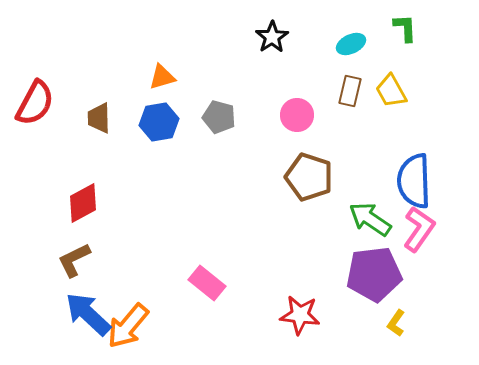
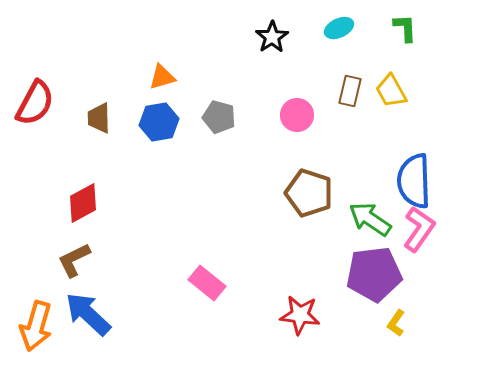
cyan ellipse: moved 12 px left, 16 px up
brown pentagon: moved 16 px down
orange arrow: moved 92 px left; rotated 24 degrees counterclockwise
